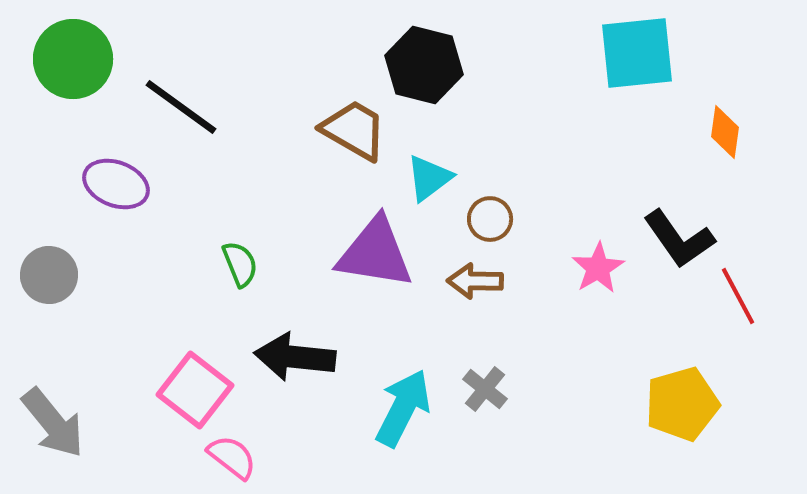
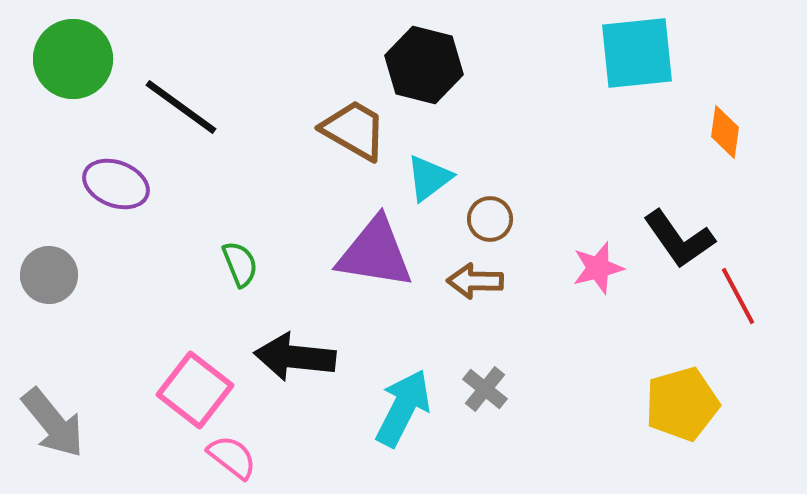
pink star: rotated 16 degrees clockwise
